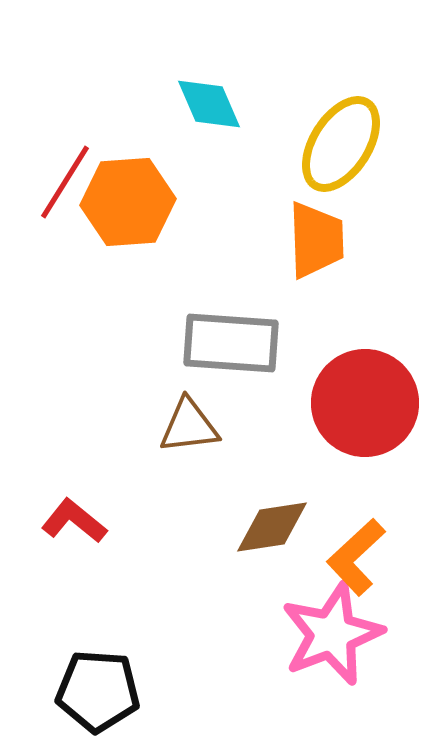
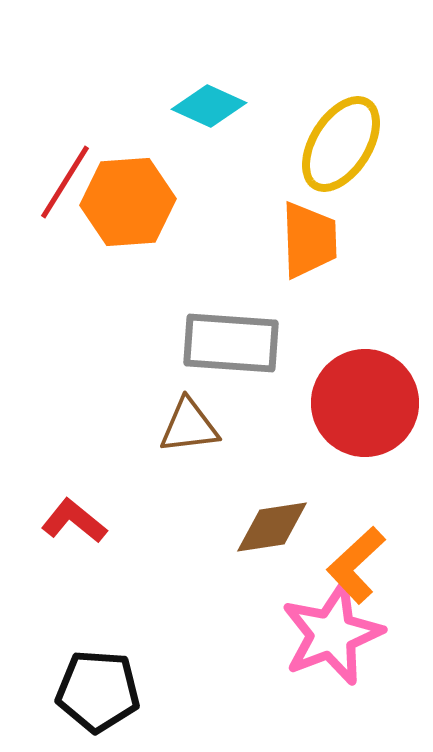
cyan diamond: moved 2 px down; rotated 42 degrees counterclockwise
orange trapezoid: moved 7 px left
orange L-shape: moved 8 px down
